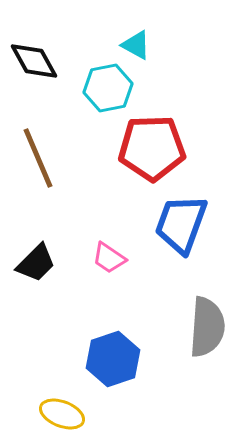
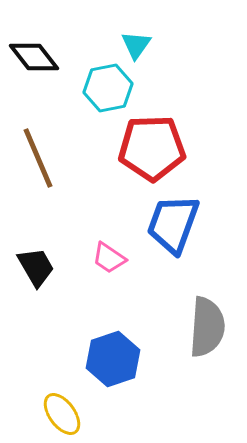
cyan triangle: rotated 36 degrees clockwise
black diamond: moved 4 px up; rotated 9 degrees counterclockwise
blue trapezoid: moved 8 px left
black trapezoid: moved 4 px down; rotated 75 degrees counterclockwise
yellow ellipse: rotated 33 degrees clockwise
